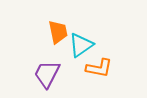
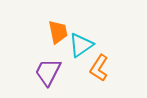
orange L-shape: rotated 112 degrees clockwise
purple trapezoid: moved 1 px right, 2 px up
